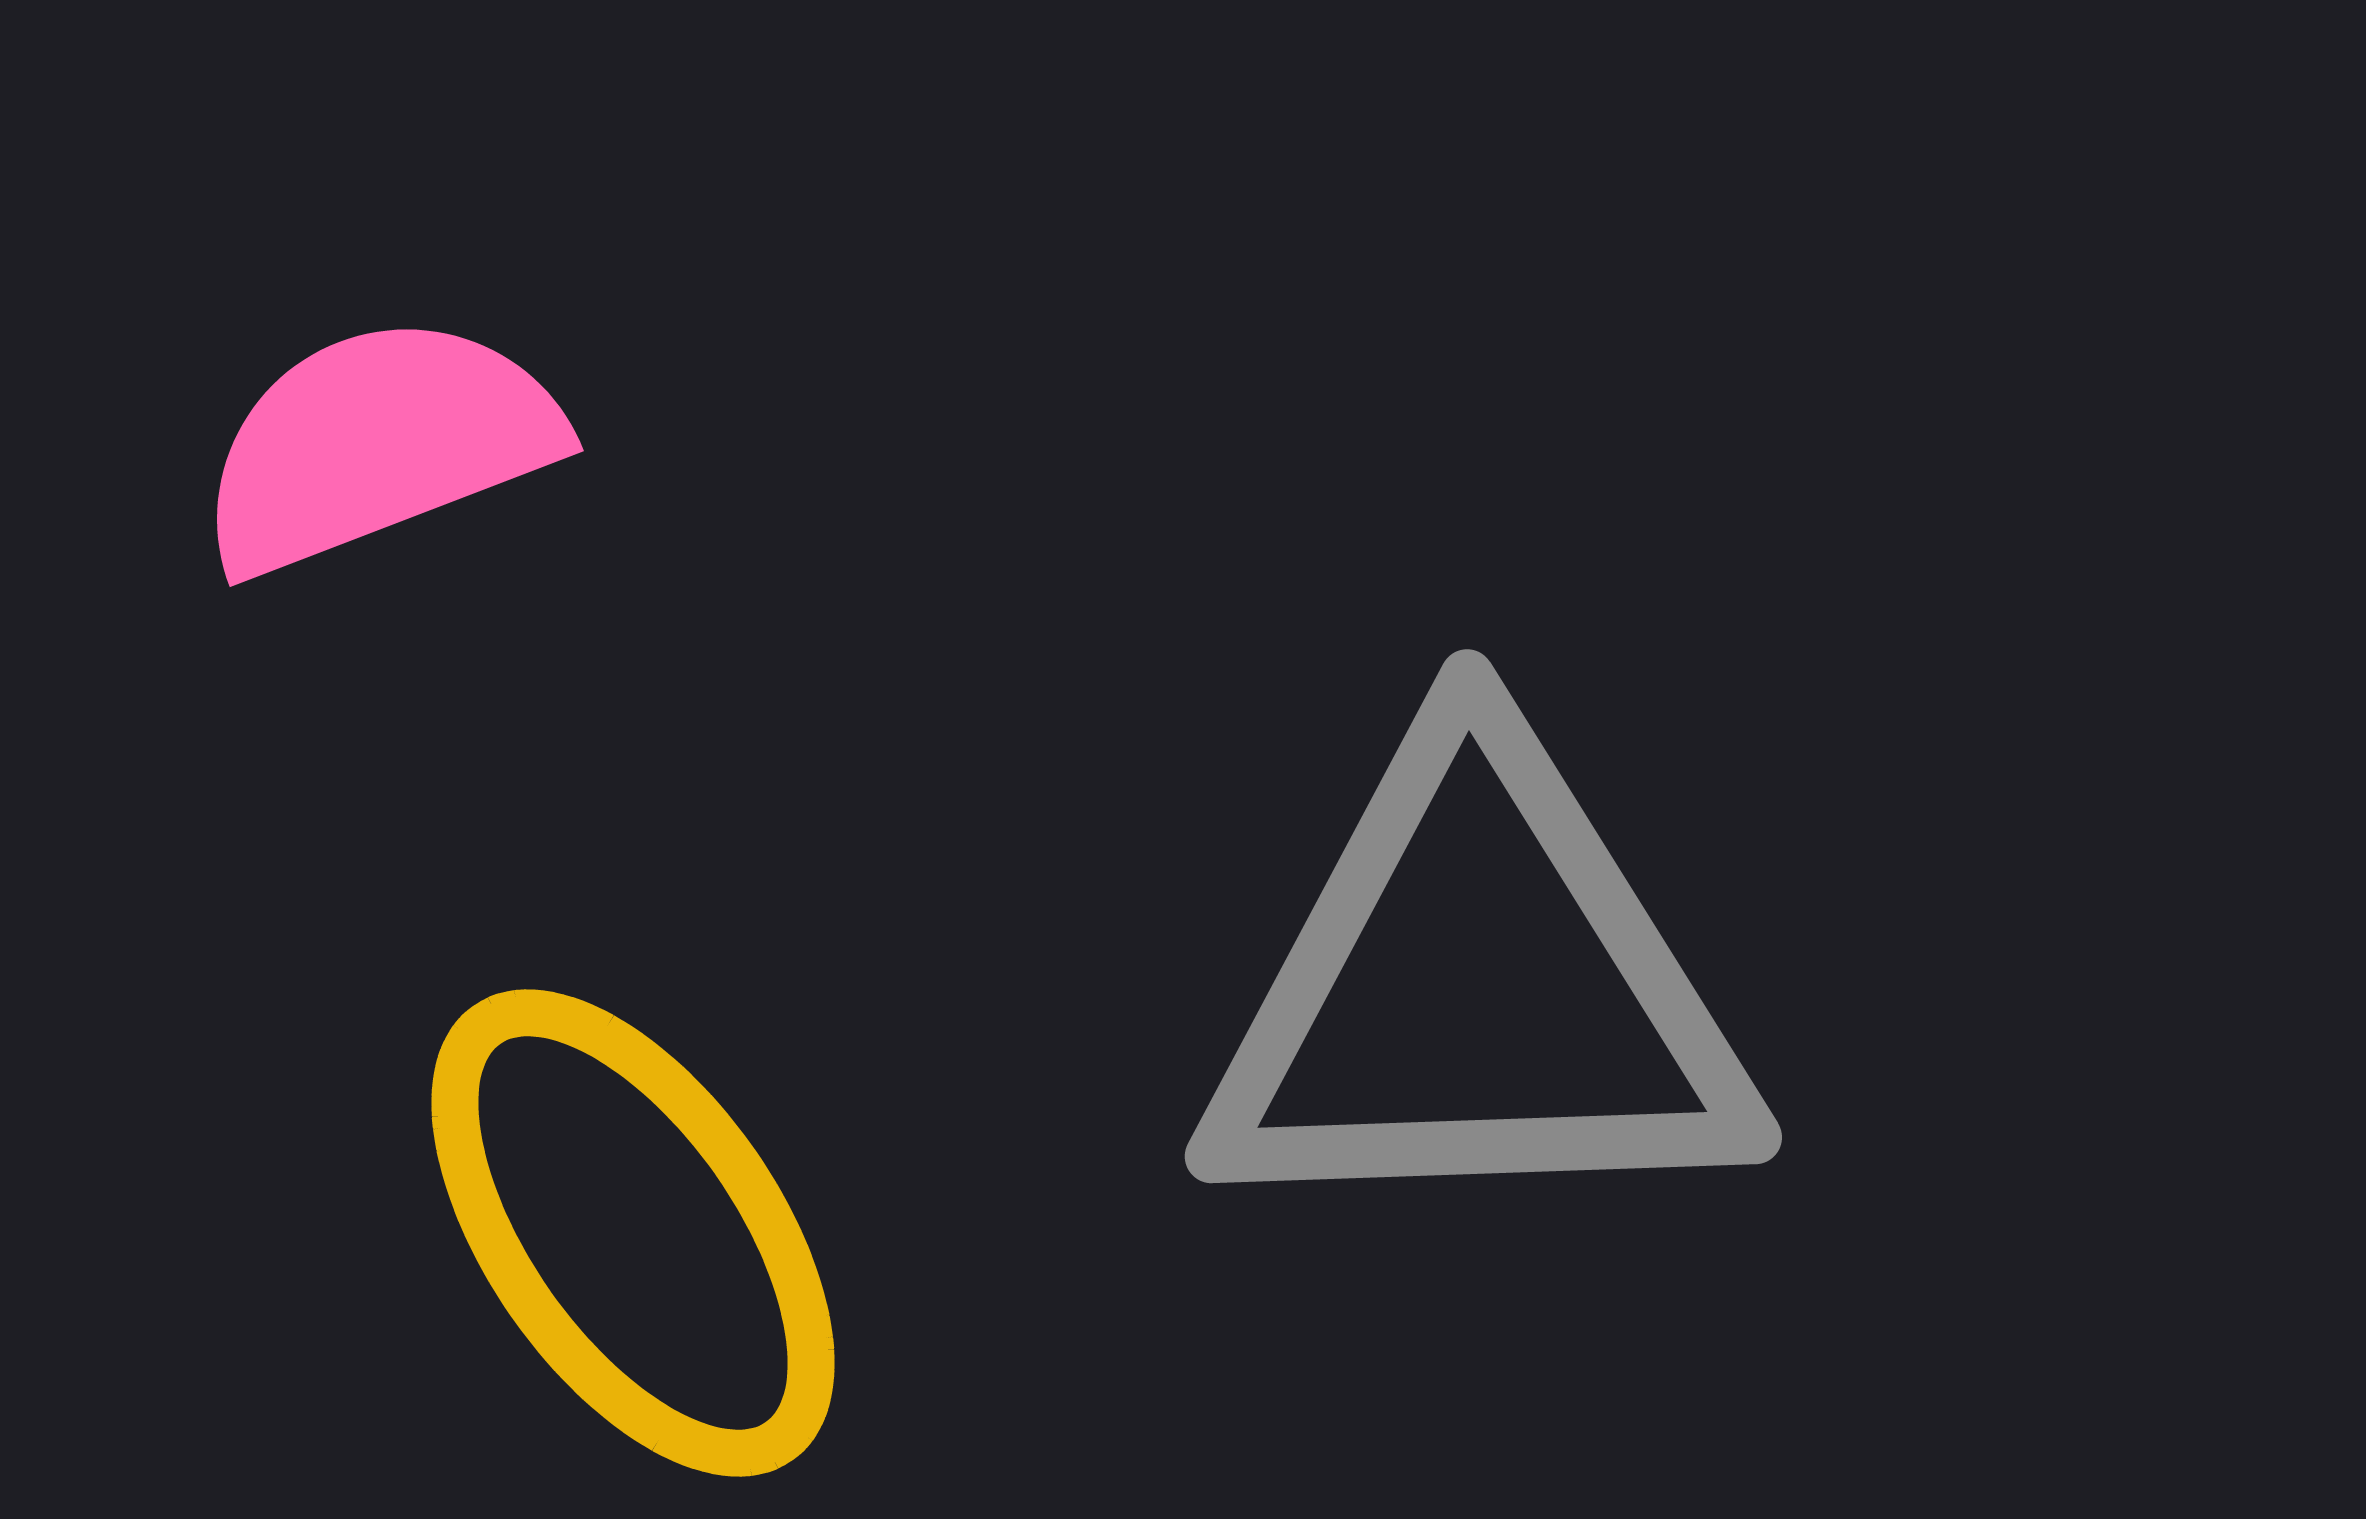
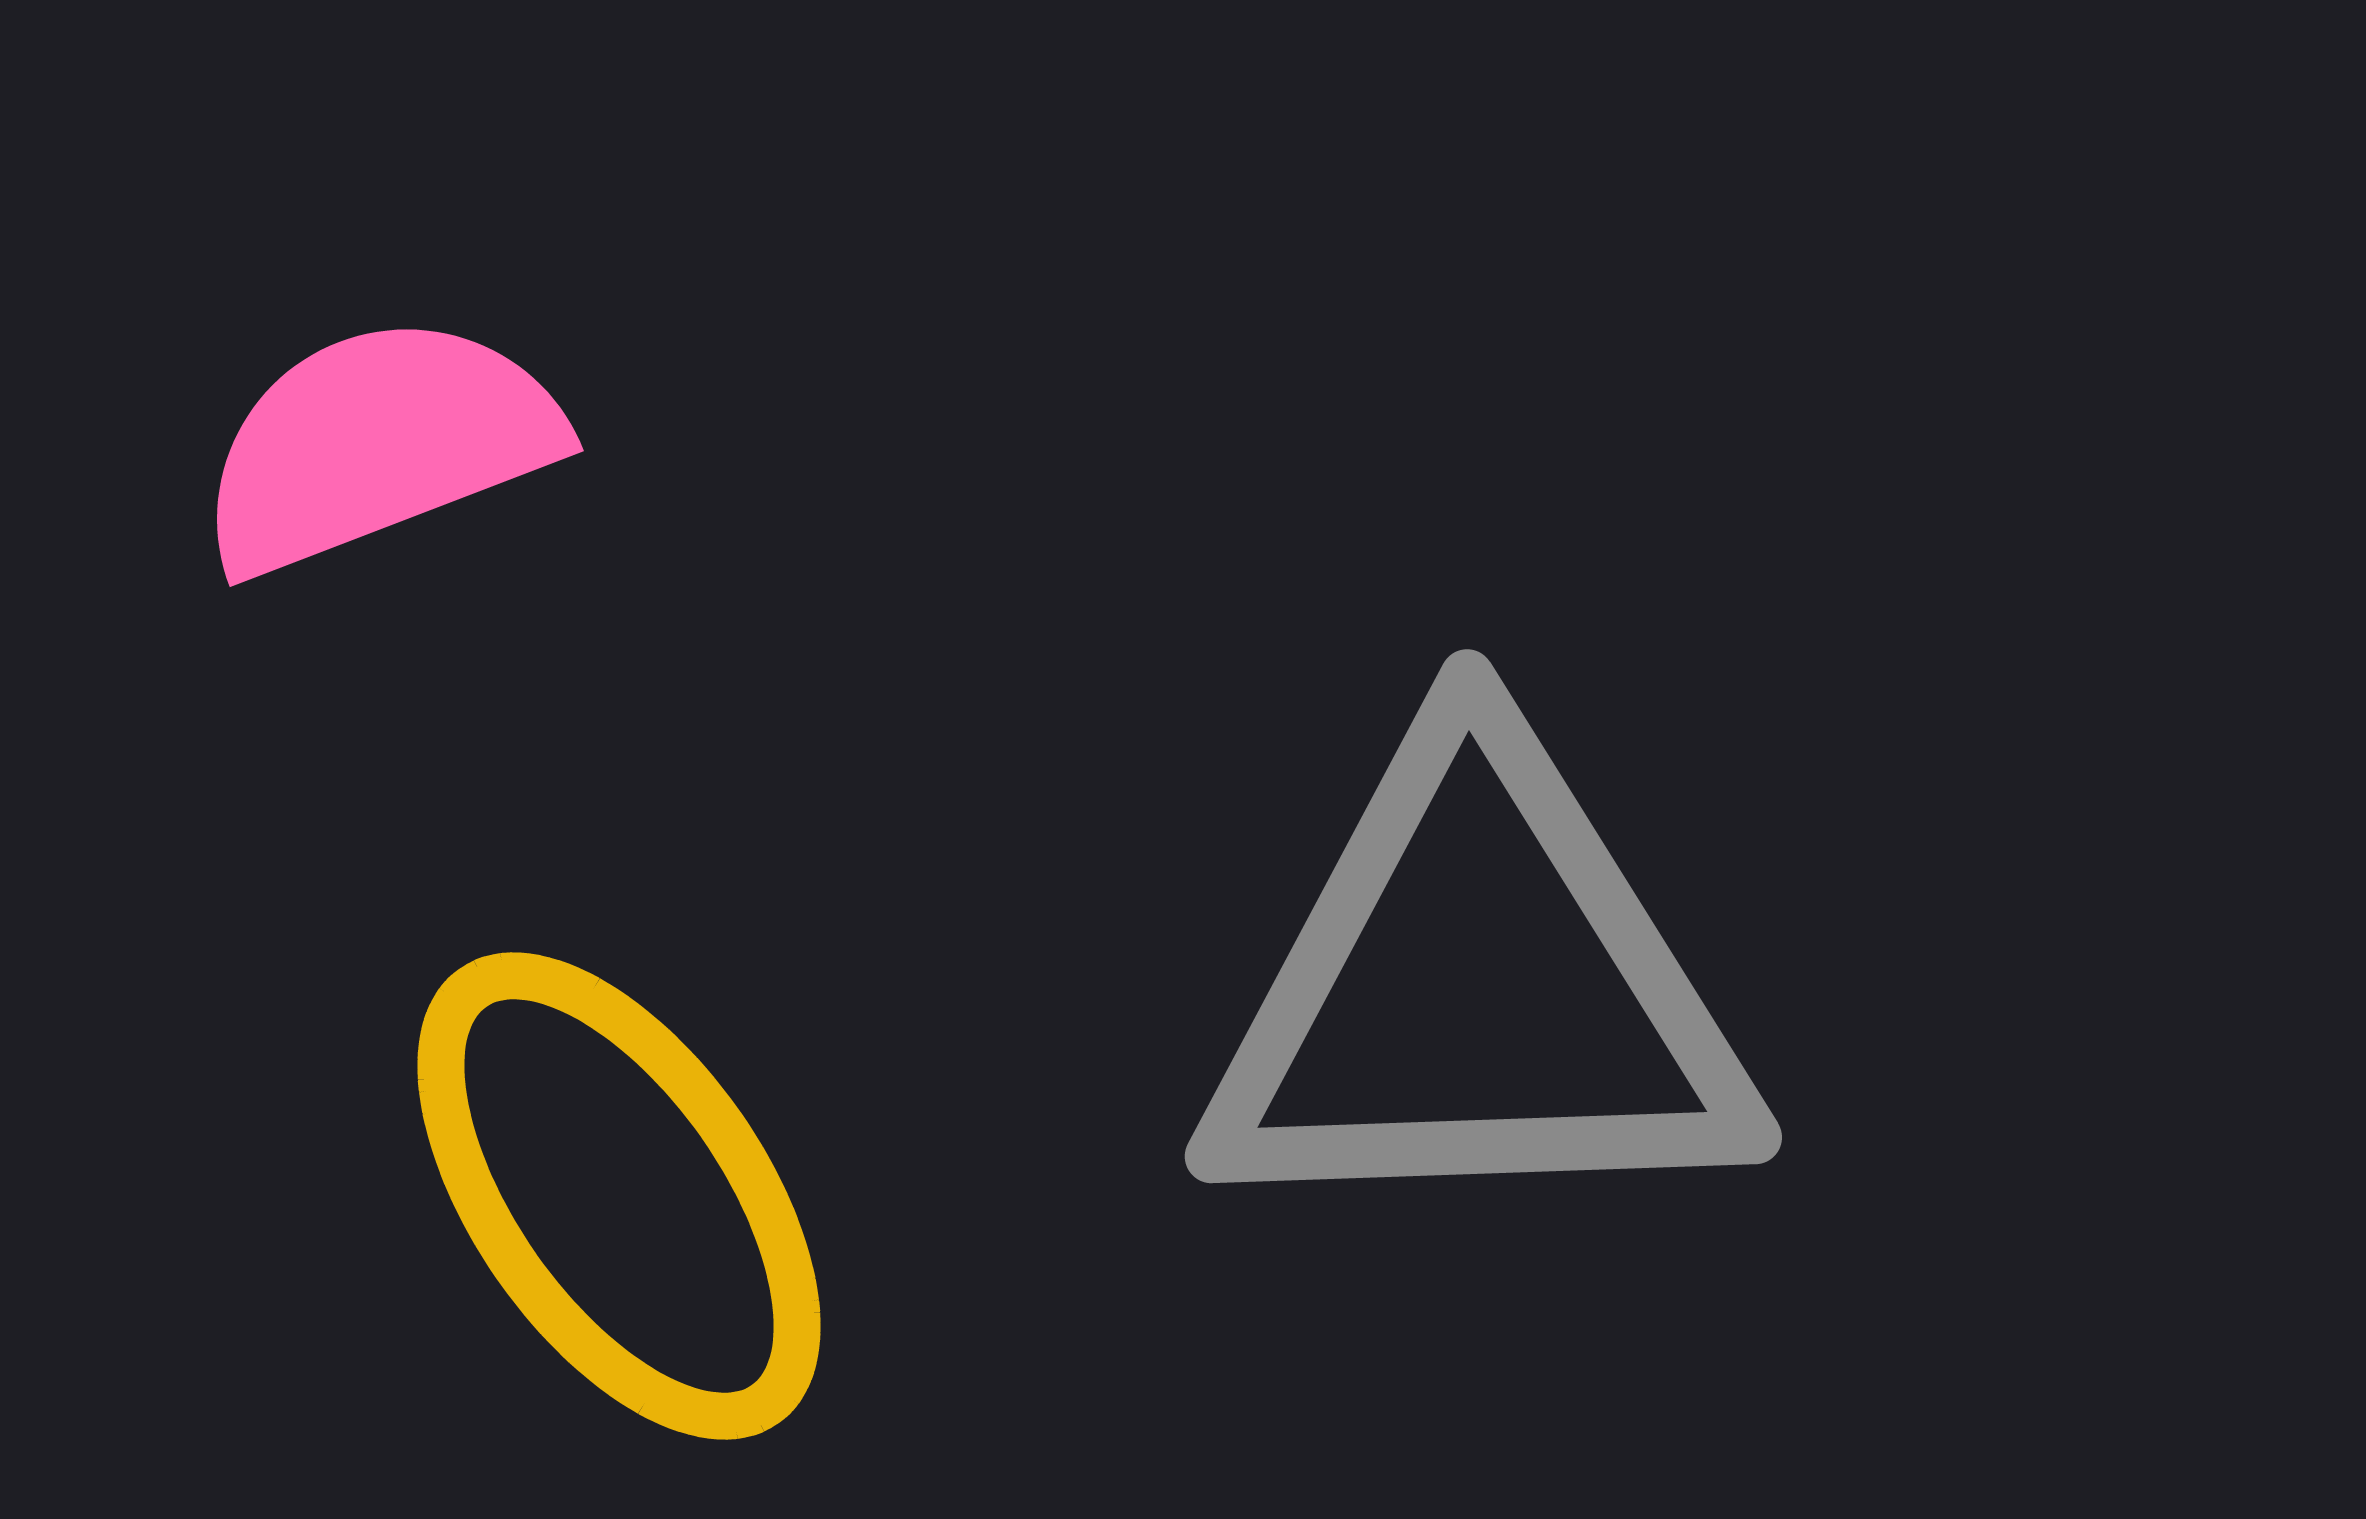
yellow ellipse: moved 14 px left, 37 px up
